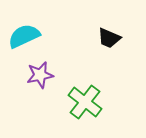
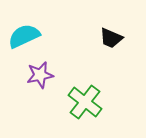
black trapezoid: moved 2 px right
